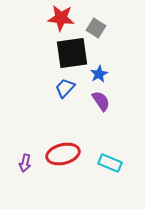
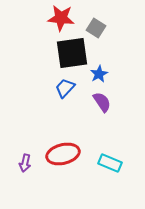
purple semicircle: moved 1 px right, 1 px down
